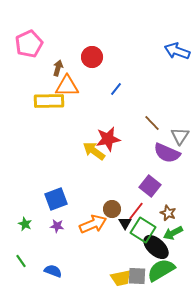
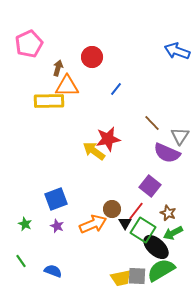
purple star: rotated 16 degrees clockwise
